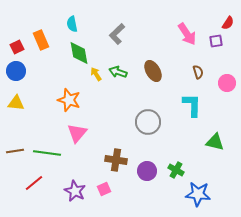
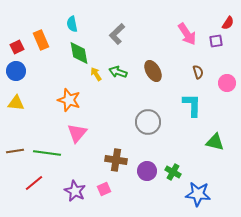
green cross: moved 3 px left, 2 px down
